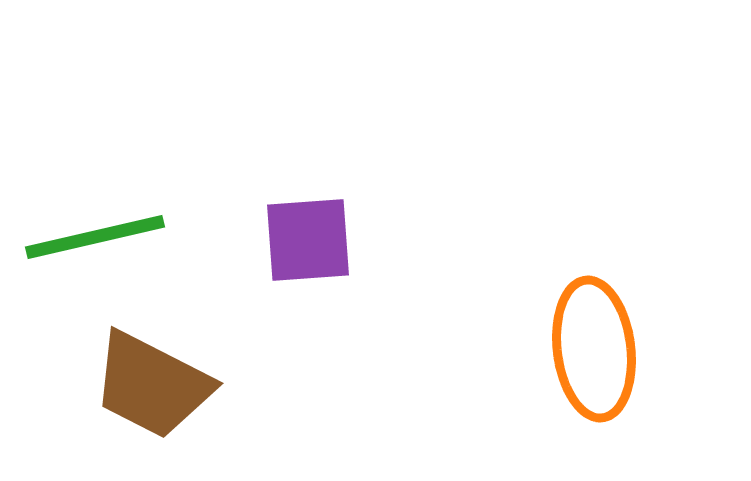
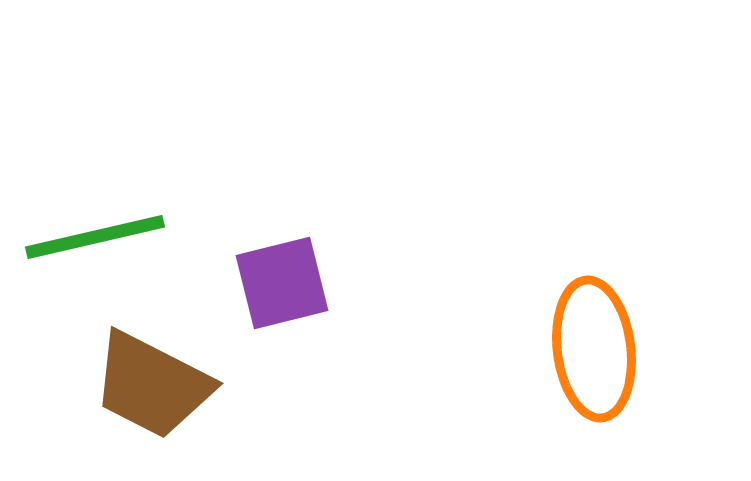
purple square: moved 26 px left, 43 px down; rotated 10 degrees counterclockwise
